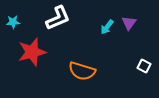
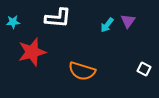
white L-shape: rotated 28 degrees clockwise
purple triangle: moved 1 px left, 2 px up
cyan arrow: moved 2 px up
white square: moved 3 px down
